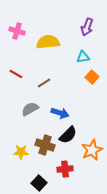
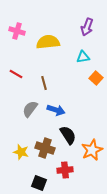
orange square: moved 4 px right, 1 px down
brown line: rotated 72 degrees counterclockwise
gray semicircle: rotated 24 degrees counterclockwise
blue arrow: moved 4 px left, 3 px up
black semicircle: rotated 78 degrees counterclockwise
brown cross: moved 3 px down
yellow star: rotated 14 degrees clockwise
red cross: moved 1 px down
black square: rotated 21 degrees counterclockwise
